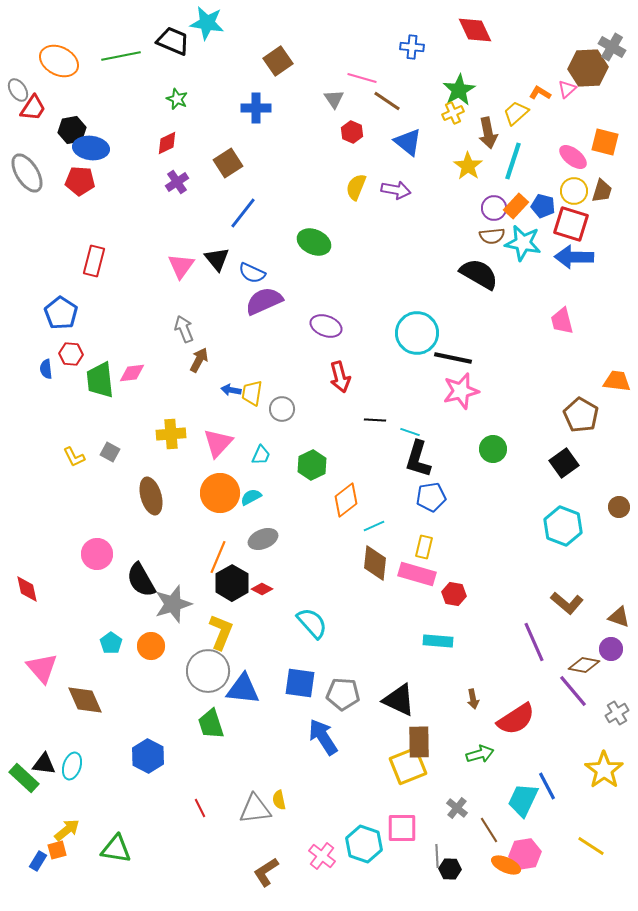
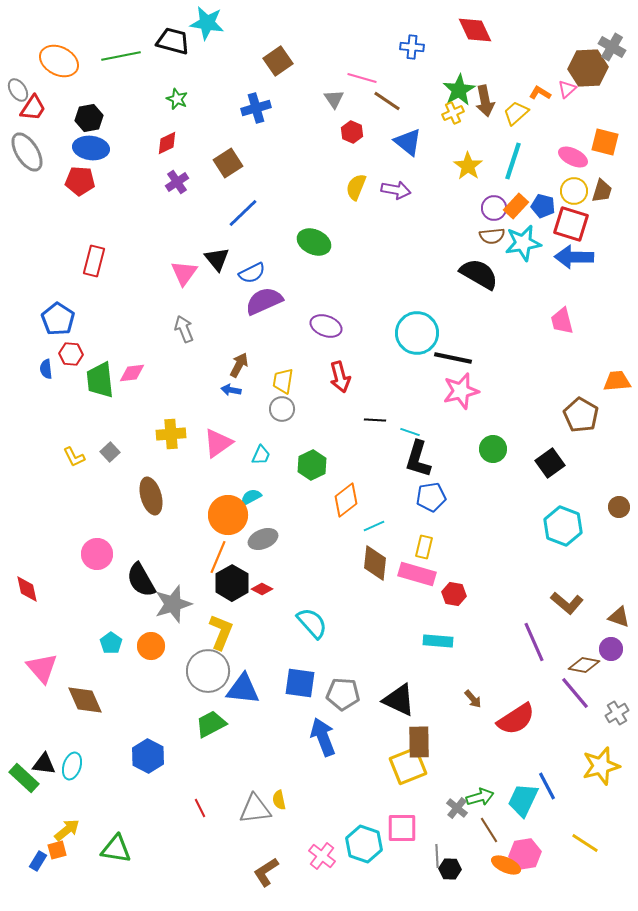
black trapezoid at (173, 41): rotated 8 degrees counterclockwise
blue cross at (256, 108): rotated 16 degrees counterclockwise
black hexagon at (72, 130): moved 17 px right, 12 px up
brown arrow at (488, 133): moved 3 px left, 32 px up
pink ellipse at (573, 157): rotated 12 degrees counterclockwise
gray ellipse at (27, 173): moved 21 px up
blue line at (243, 213): rotated 8 degrees clockwise
cyan star at (523, 243): rotated 21 degrees counterclockwise
pink triangle at (181, 266): moved 3 px right, 7 px down
blue semicircle at (252, 273): rotated 52 degrees counterclockwise
blue pentagon at (61, 313): moved 3 px left, 6 px down
brown arrow at (199, 360): moved 40 px right, 5 px down
orange trapezoid at (617, 381): rotated 12 degrees counterclockwise
yellow trapezoid at (252, 393): moved 31 px right, 12 px up
pink triangle at (218, 443): rotated 12 degrees clockwise
gray square at (110, 452): rotated 18 degrees clockwise
black square at (564, 463): moved 14 px left
orange circle at (220, 493): moved 8 px right, 22 px down
purple line at (573, 691): moved 2 px right, 2 px down
brown arrow at (473, 699): rotated 30 degrees counterclockwise
green trapezoid at (211, 724): rotated 80 degrees clockwise
blue arrow at (323, 737): rotated 12 degrees clockwise
green arrow at (480, 754): moved 43 px down
yellow star at (604, 770): moved 3 px left, 4 px up; rotated 21 degrees clockwise
yellow line at (591, 846): moved 6 px left, 3 px up
